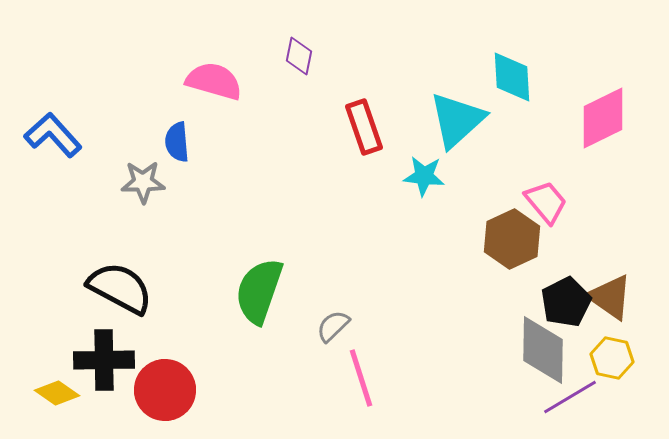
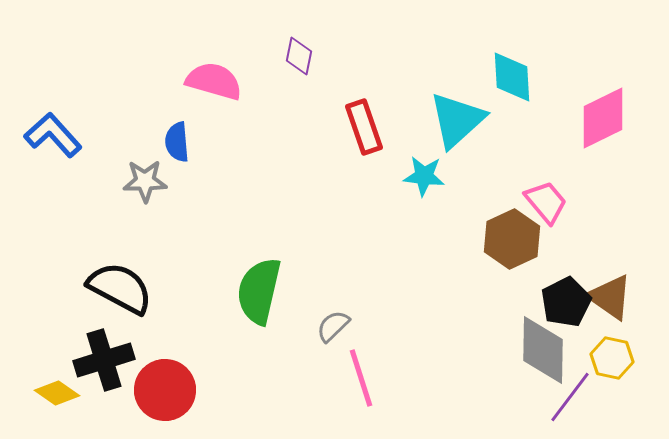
gray star: moved 2 px right, 1 px up
green semicircle: rotated 6 degrees counterclockwise
black cross: rotated 16 degrees counterclockwise
purple line: rotated 22 degrees counterclockwise
